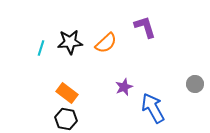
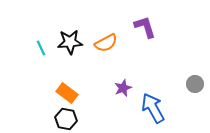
orange semicircle: rotated 15 degrees clockwise
cyan line: rotated 42 degrees counterclockwise
purple star: moved 1 px left, 1 px down
